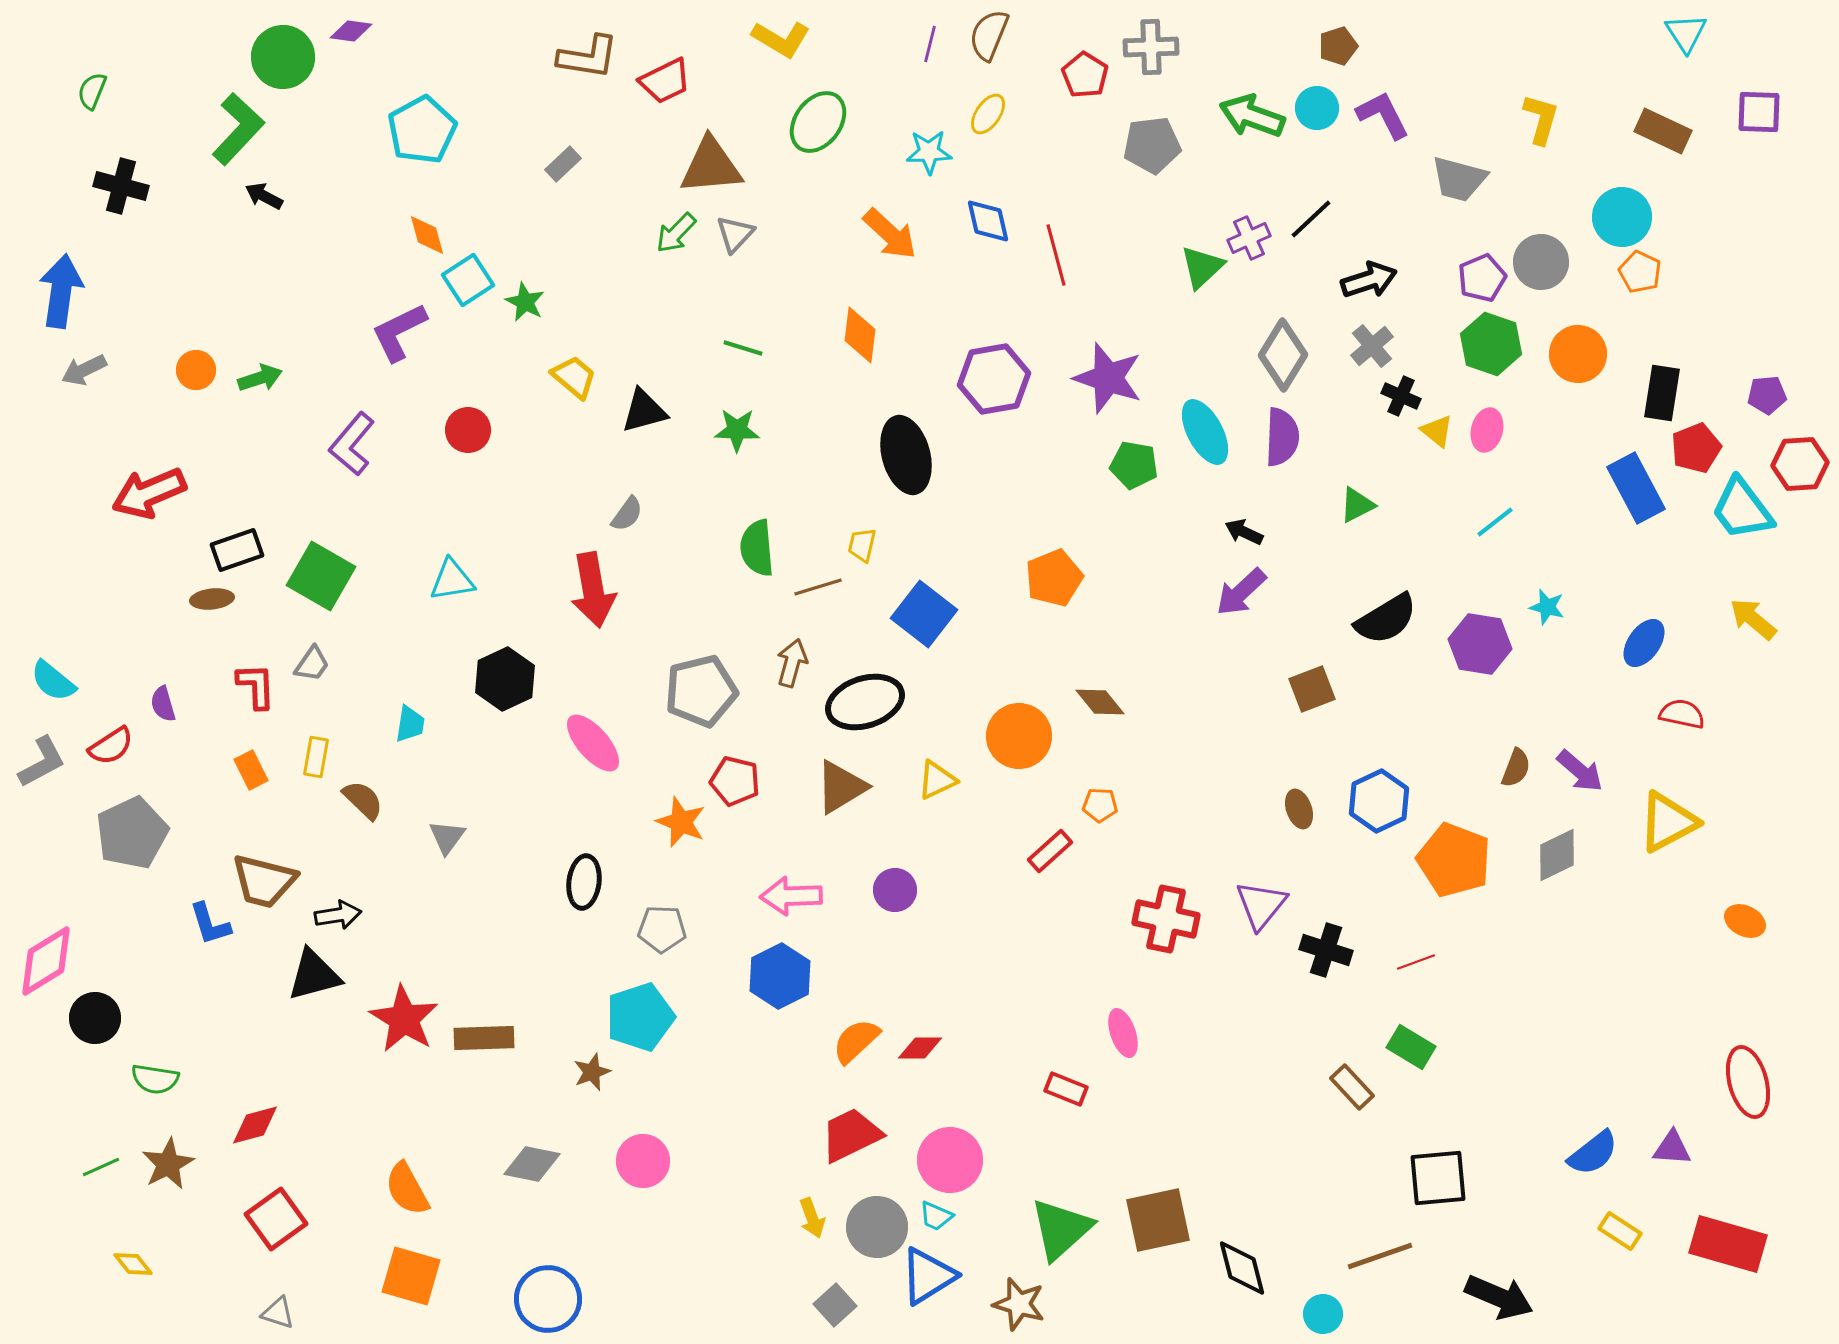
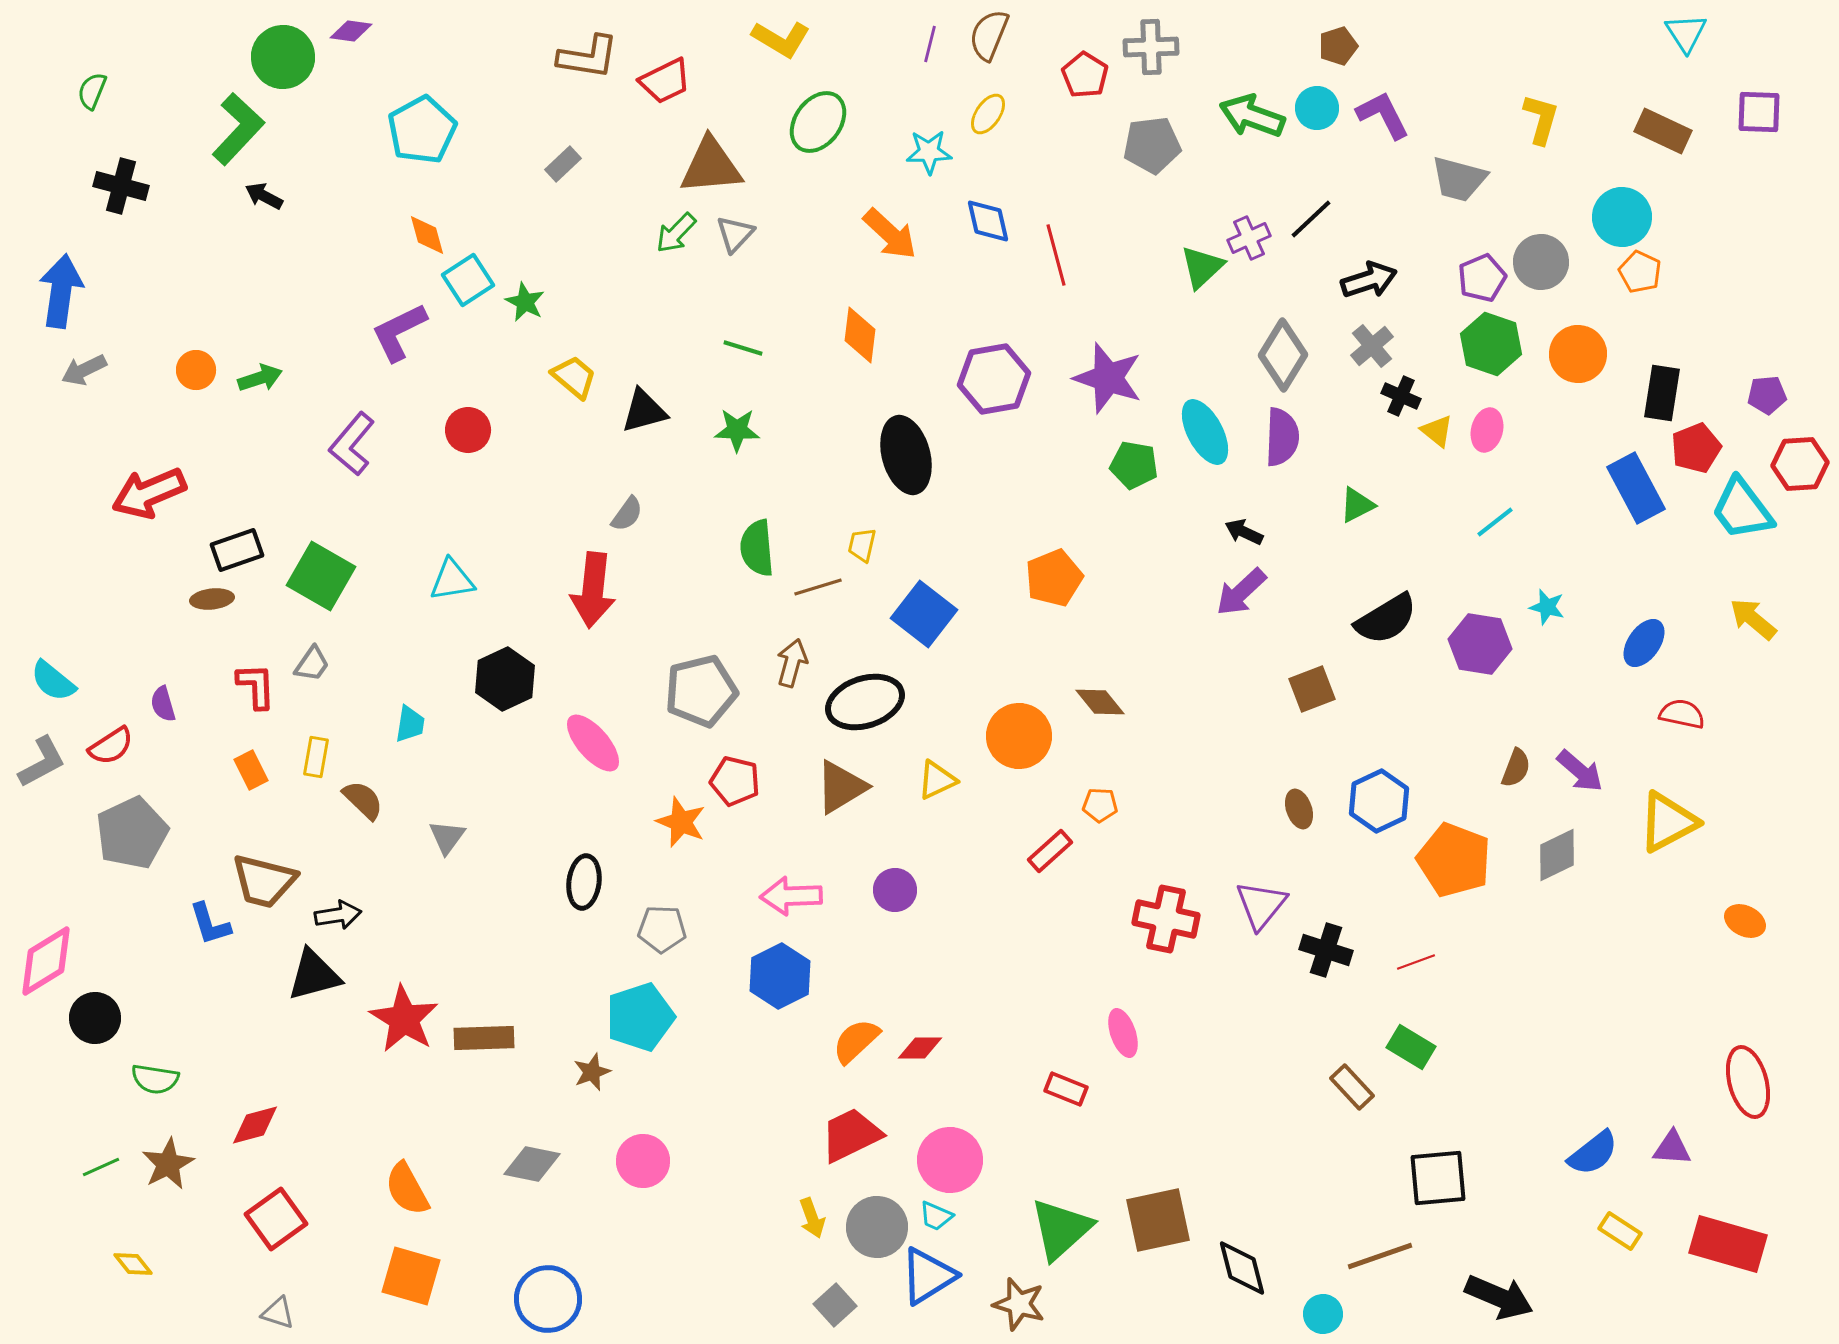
red arrow at (593, 590): rotated 16 degrees clockwise
